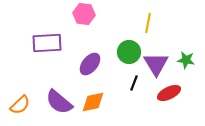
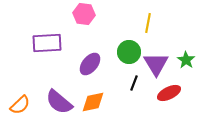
green star: rotated 24 degrees clockwise
